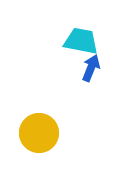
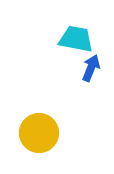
cyan trapezoid: moved 5 px left, 2 px up
